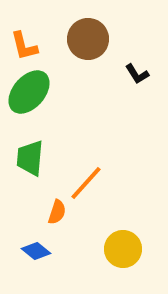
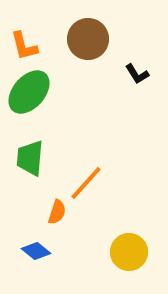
yellow circle: moved 6 px right, 3 px down
